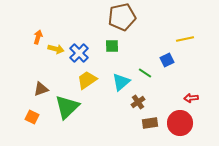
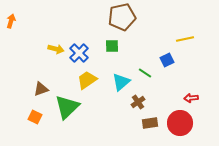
orange arrow: moved 27 px left, 16 px up
orange square: moved 3 px right
